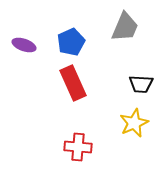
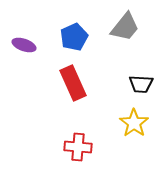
gray trapezoid: rotated 16 degrees clockwise
blue pentagon: moved 3 px right, 5 px up
yellow star: rotated 12 degrees counterclockwise
